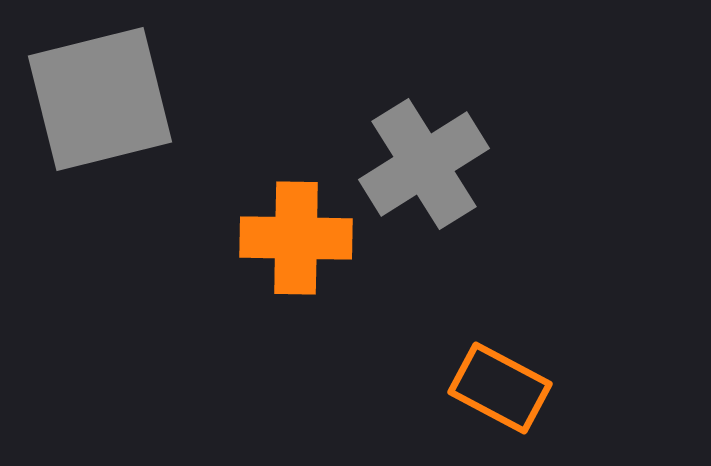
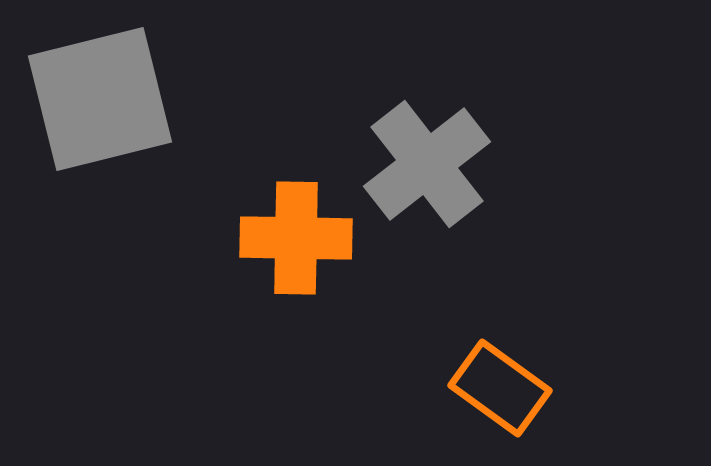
gray cross: moved 3 px right; rotated 6 degrees counterclockwise
orange rectangle: rotated 8 degrees clockwise
